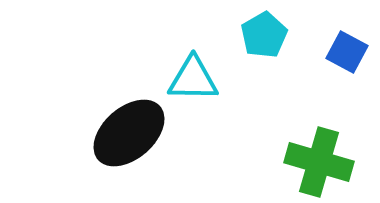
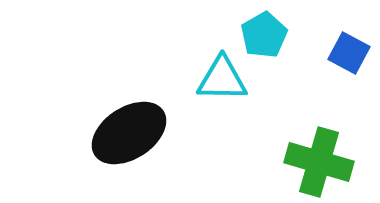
blue square: moved 2 px right, 1 px down
cyan triangle: moved 29 px right
black ellipse: rotated 8 degrees clockwise
